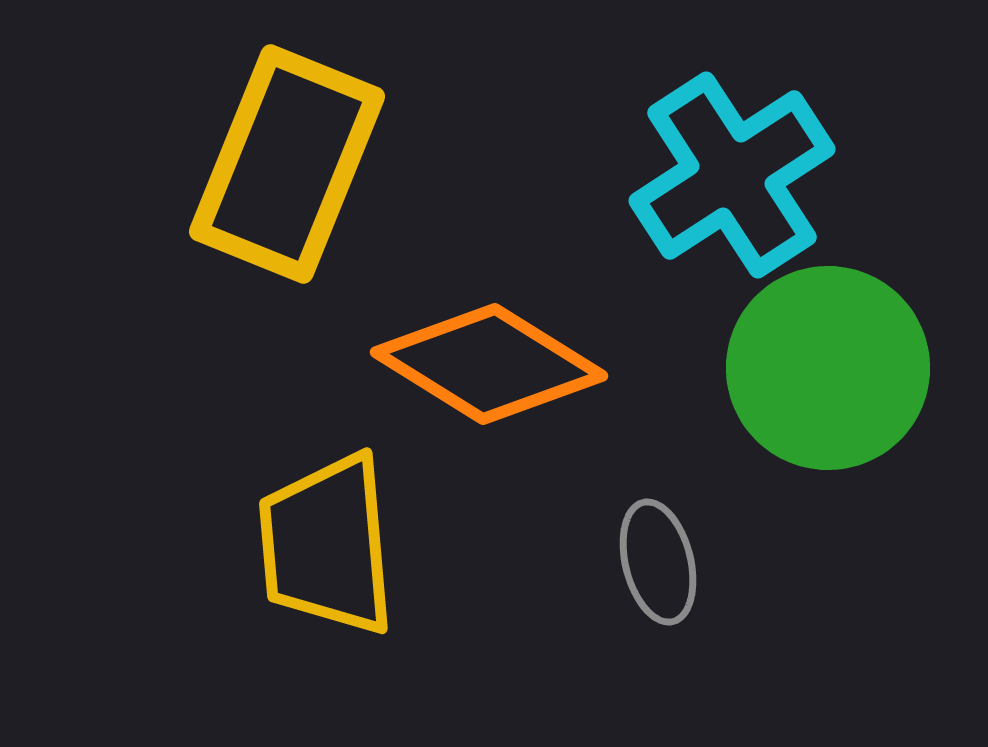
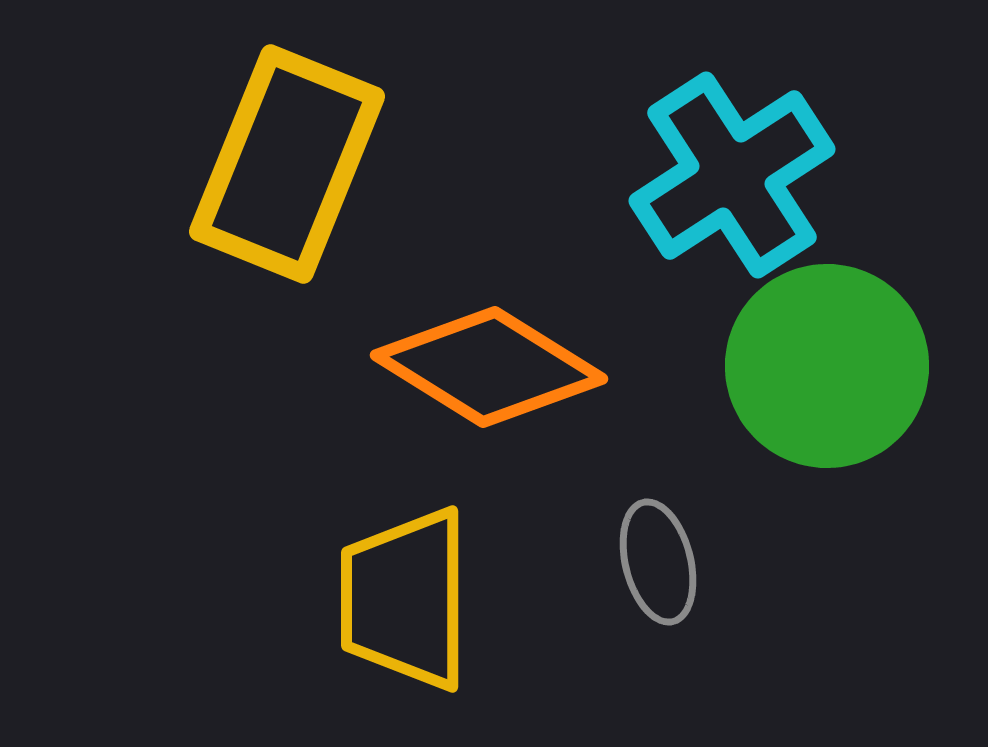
orange diamond: moved 3 px down
green circle: moved 1 px left, 2 px up
yellow trapezoid: moved 78 px right, 54 px down; rotated 5 degrees clockwise
